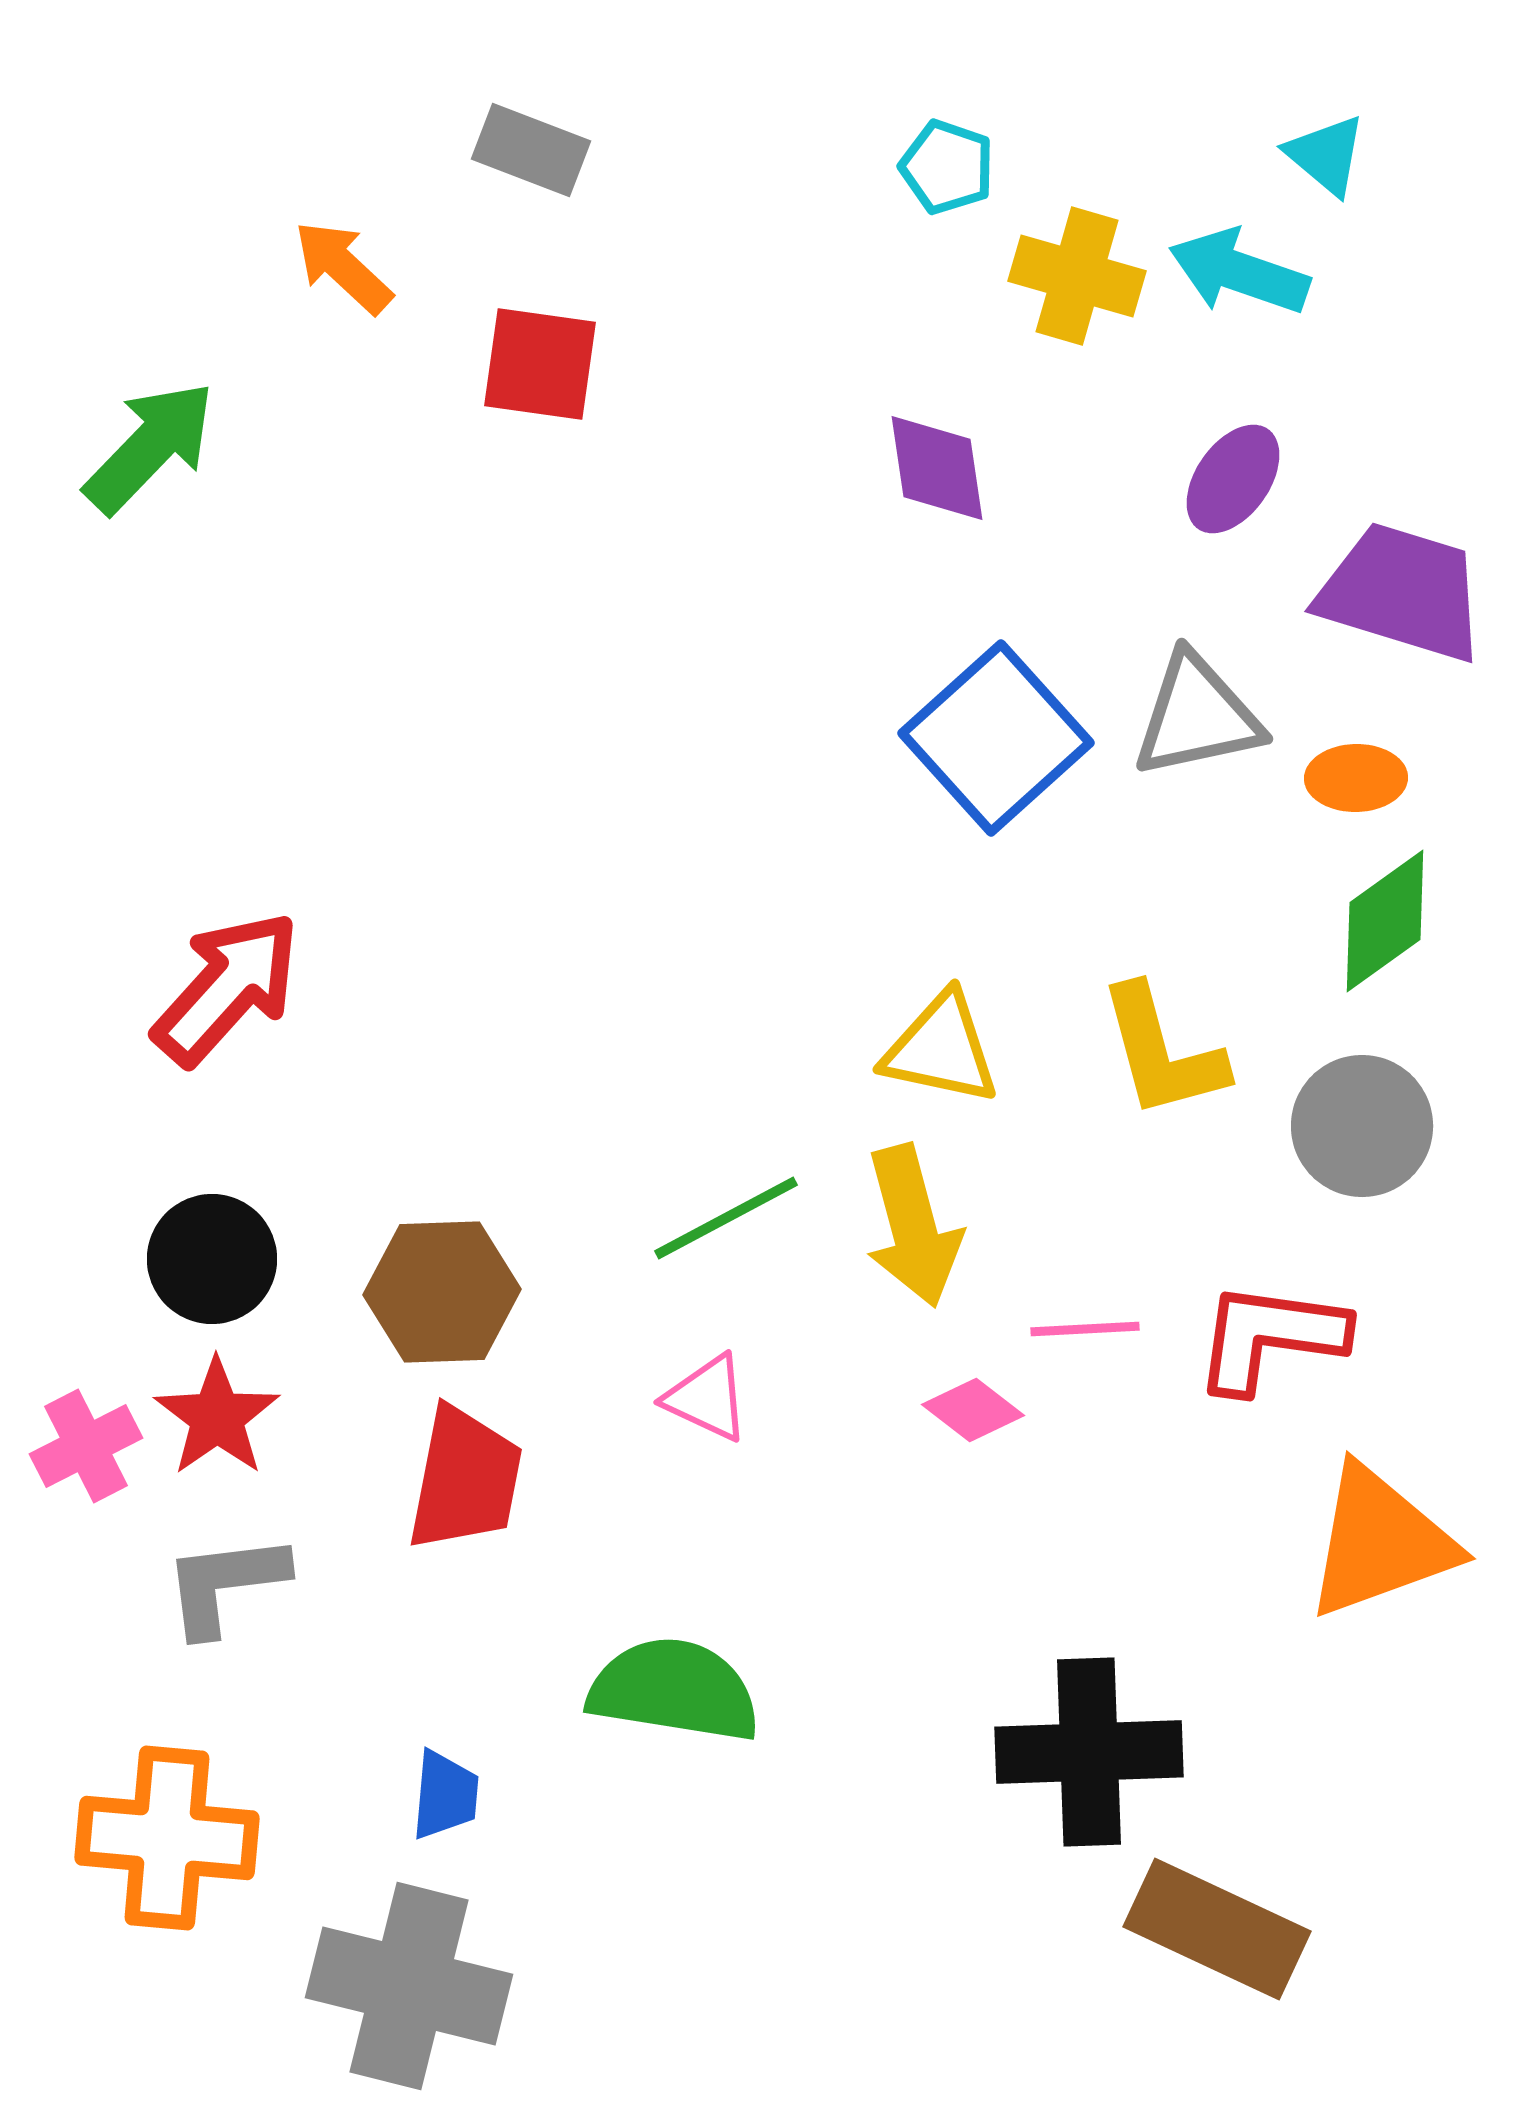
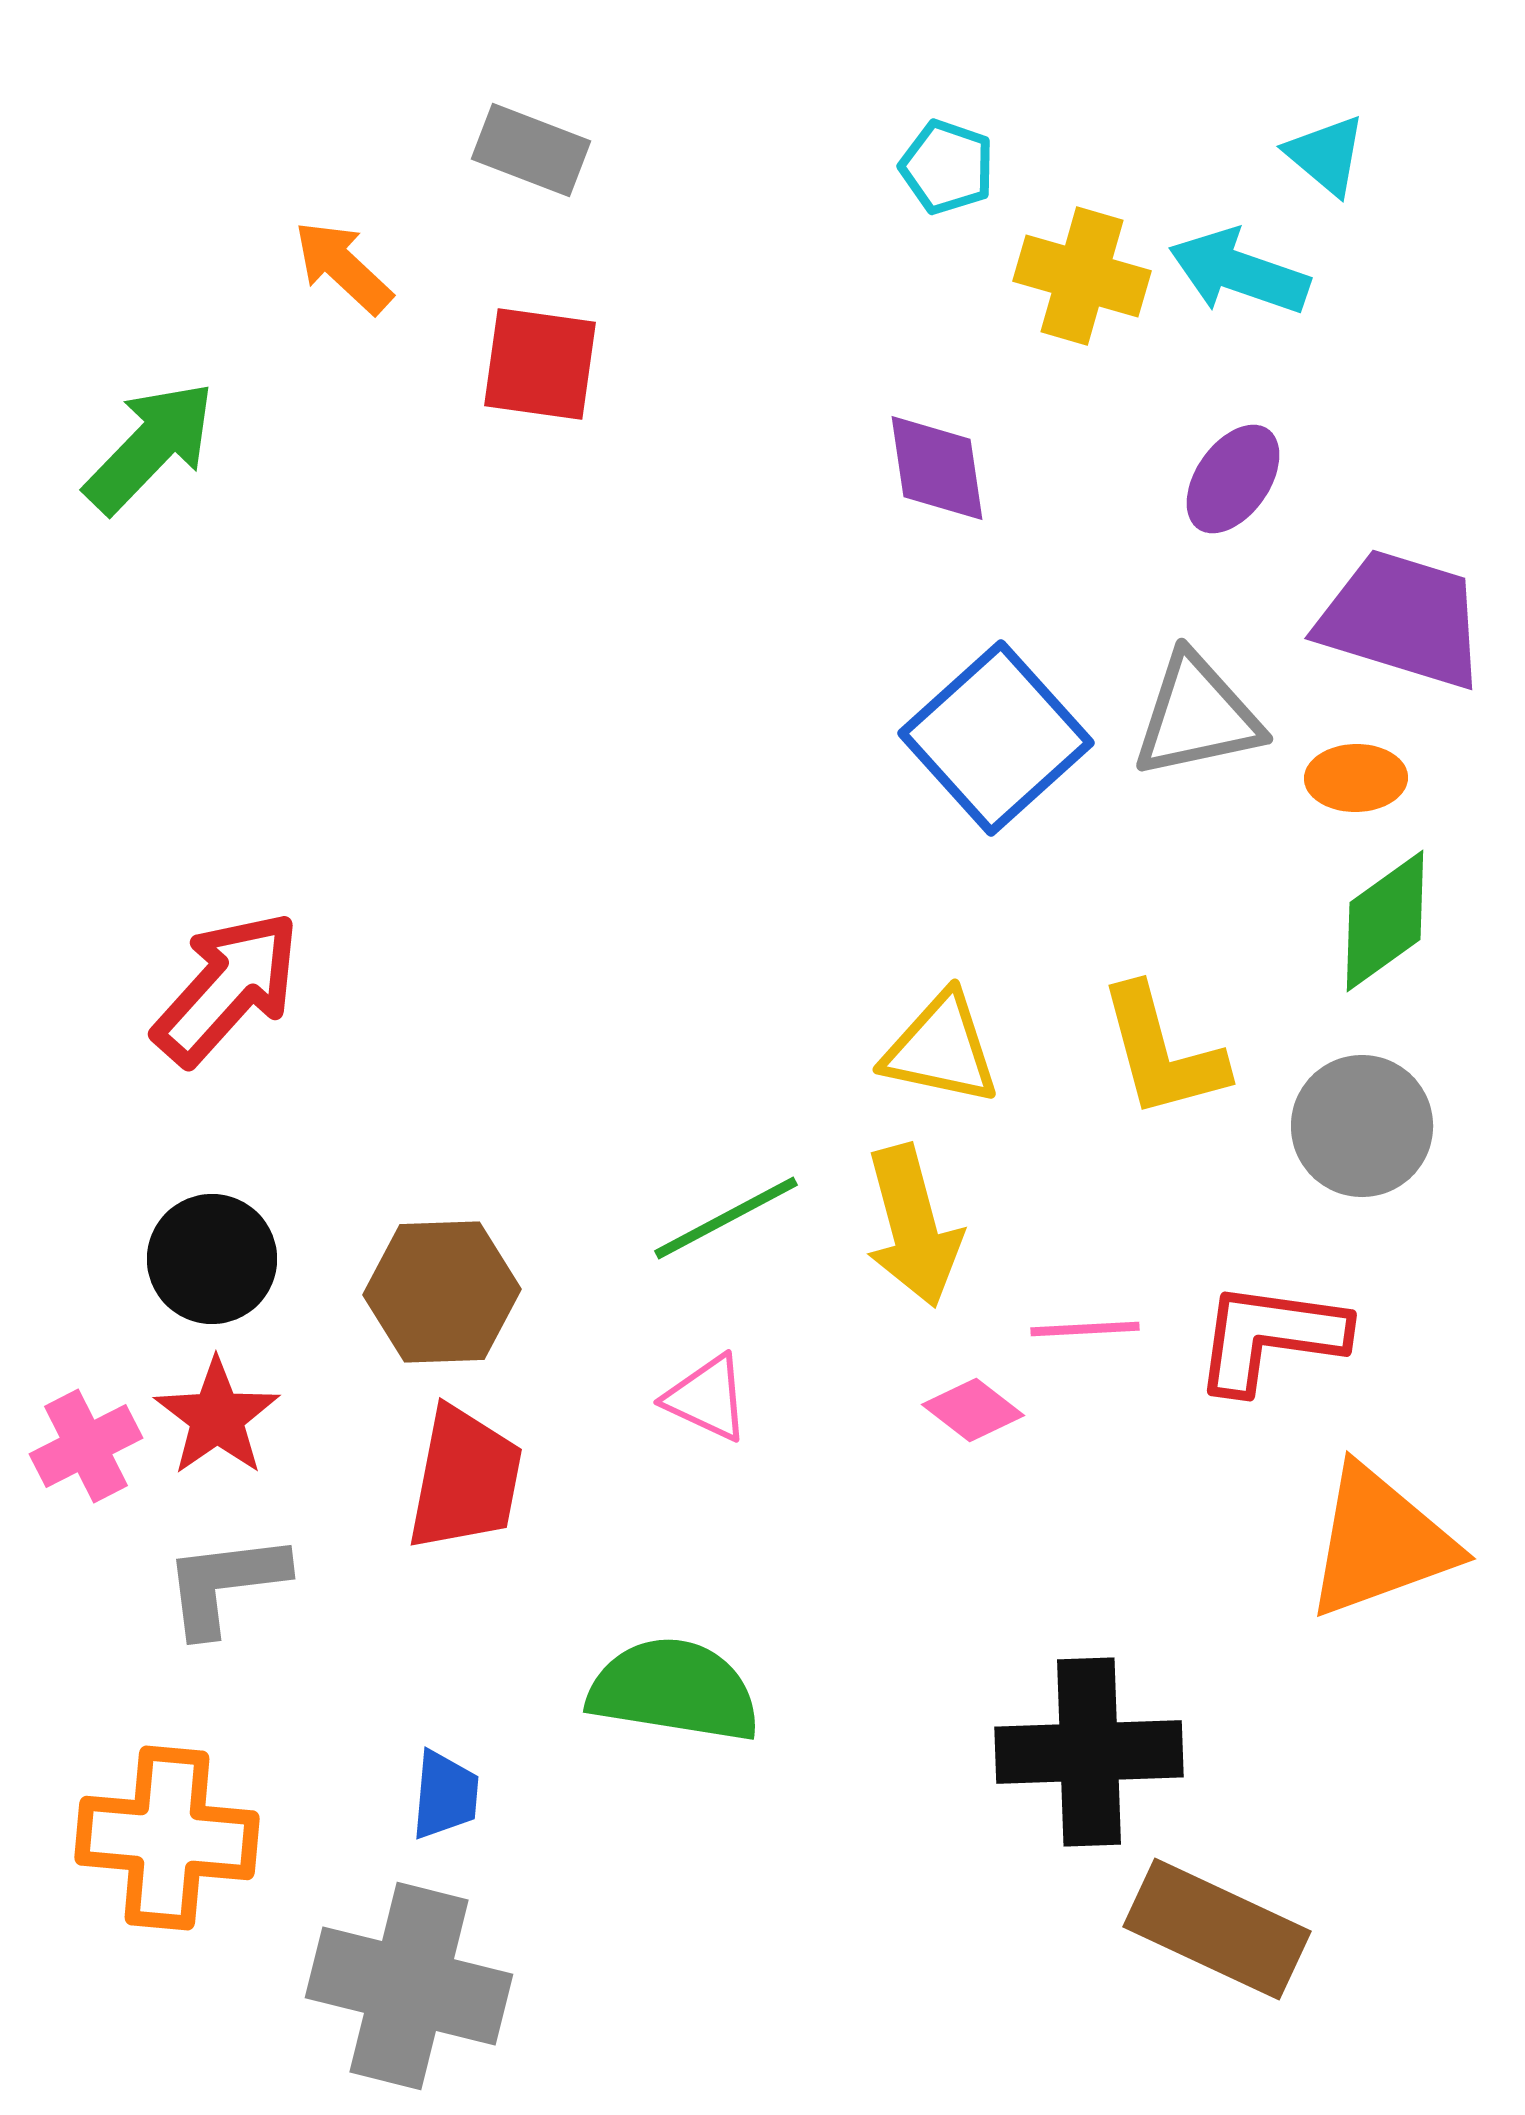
yellow cross: moved 5 px right
purple trapezoid: moved 27 px down
